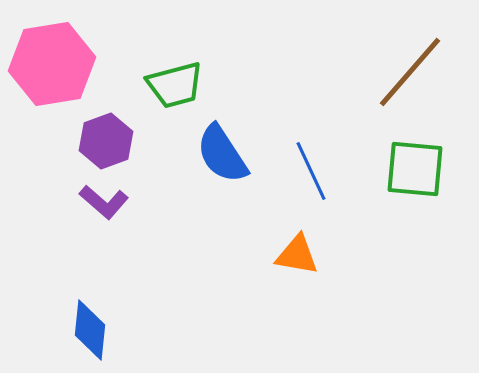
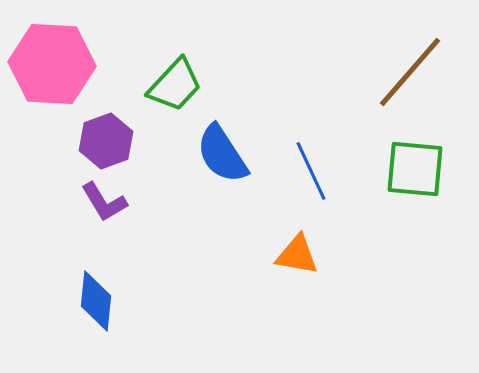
pink hexagon: rotated 12 degrees clockwise
green trapezoid: rotated 32 degrees counterclockwise
purple L-shape: rotated 18 degrees clockwise
blue diamond: moved 6 px right, 29 px up
